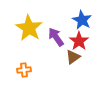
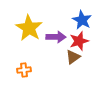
purple arrow: rotated 126 degrees clockwise
red star: rotated 18 degrees clockwise
